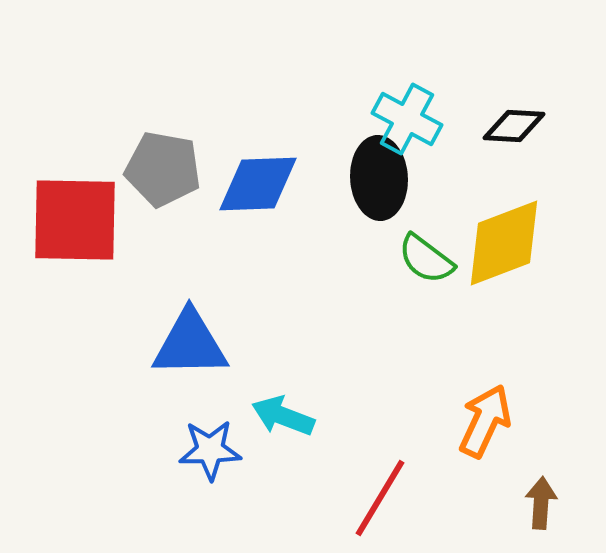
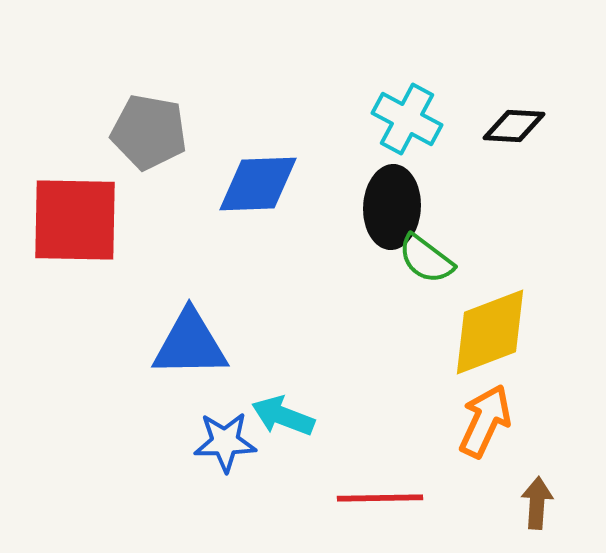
gray pentagon: moved 14 px left, 37 px up
black ellipse: moved 13 px right, 29 px down; rotated 6 degrees clockwise
yellow diamond: moved 14 px left, 89 px down
blue star: moved 15 px right, 8 px up
red line: rotated 58 degrees clockwise
brown arrow: moved 4 px left
